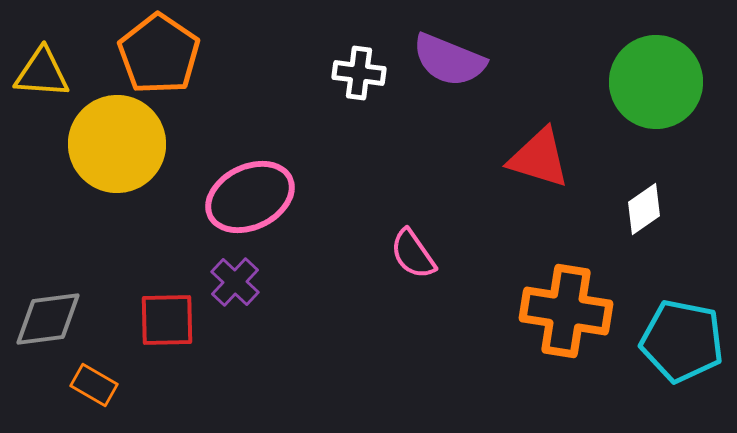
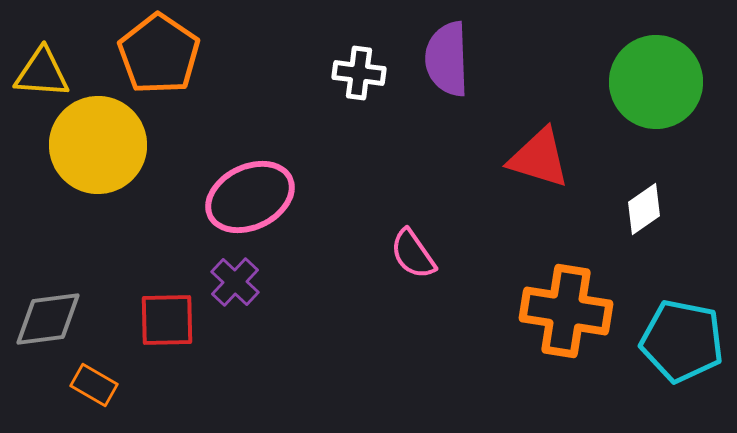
purple semicircle: moved 2 px left, 1 px up; rotated 66 degrees clockwise
yellow circle: moved 19 px left, 1 px down
